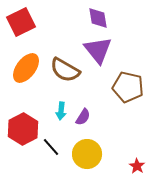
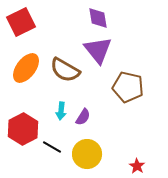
black line: moved 1 px right; rotated 18 degrees counterclockwise
